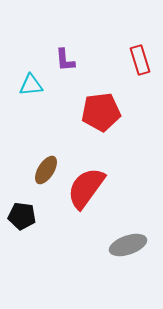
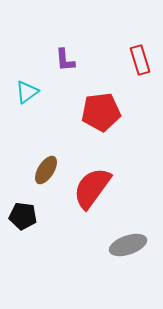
cyan triangle: moved 4 px left, 7 px down; rotated 30 degrees counterclockwise
red semicircle: moved 6 px right
black pentagon: moved 1 px right
